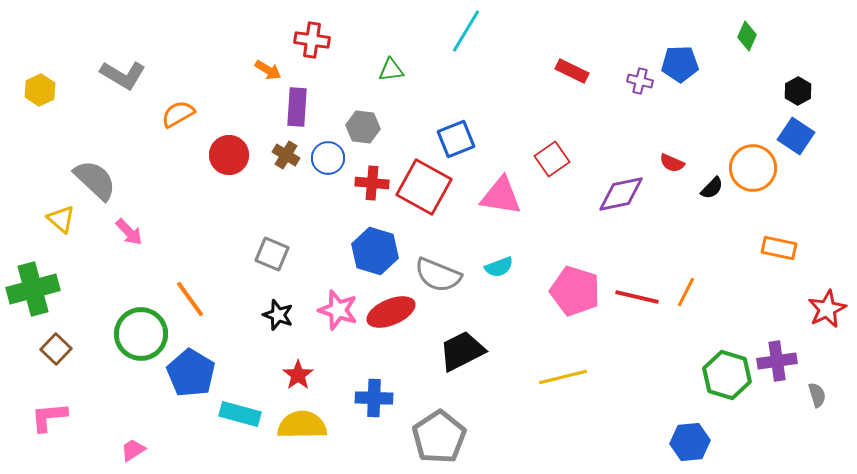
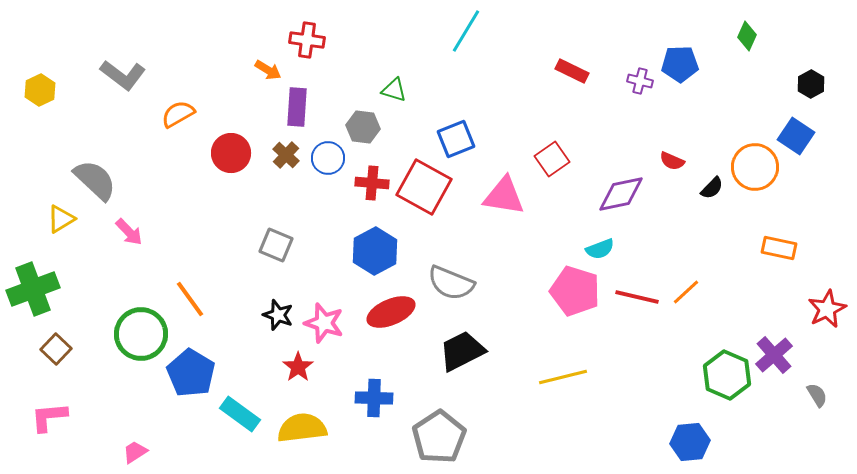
red cross at (312, 40): moved 5 px left
green triangle at (391, 70): moved 3 px right, 20 px down; rotated 24 degrees clockwise
gray L-shape at (123, 75): rotated 6 degrees clockwise
black hexagon at (798, 91): moved 13 px right, 7 px up
red circle at (229, 155): moved 2 px right, 2 px up
brown cross at (286, 155): rotated 12 degrees clockwise
red semicircle at (672, 163): moved 2 px up
orange circle at (753, 168): moved 2 px right, 1 px up
pink triangle at (501, 196): moved 3 px right
yellow triangle at (61, 219): rotated 48 degrees clockwise
blue hexagon at (375, 251): rotated 15 degrees clockwise
gray square at (272, 254): moved 4 px right, 9 px up
cyan semicircle at (499, 267): moved 101 px right, 18 px up
gray semicircle at (438, 275): moved 13 px right, 8 px down
green cross at (33, 289): rotated 6 degrees counterclockwise
orange line at (686, 292): rotated 20 degrees clockwise
pink star at (338, 310): moved 14 px left, 13 px down
purple cross at (777, 361): moved 3 px left, 6 px up; rotated 33 degrees counterclockwise
red star at (298, 375): moved 8 px up
green hexagon at (727, 375): rotated 6 degrees clockwise
gray semicircle at (817, 395): rotated 15 degrees counterclockwise
cyan rectangle at (240, 414): rotated 21 degrees clockwise
yellow semicircle at (302, 425): moved 3 px down; rotated 6 degrees counterclockwise
pink trapezoid at (133, 450): moved 2 px right, 2 px down
